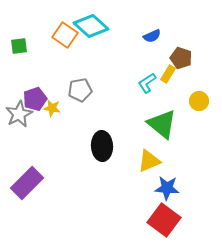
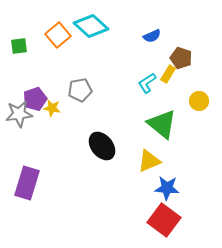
orange square: moved 7 px left; rotated 15 degrees clockwise
gray star: rotated 20 degrees clockwise
black ellipse: rotated 36 degrees counterclockwise
purple rectangle: rotated 28 degrees counterclockwise
